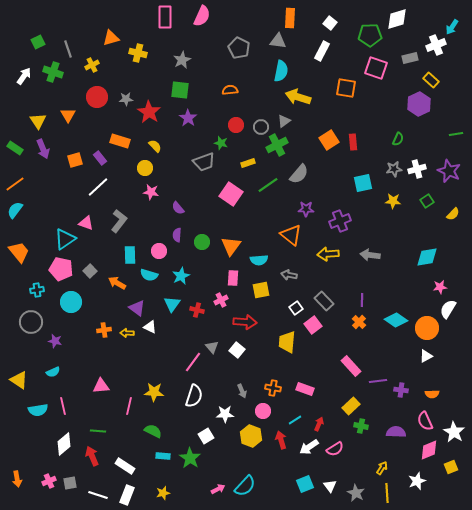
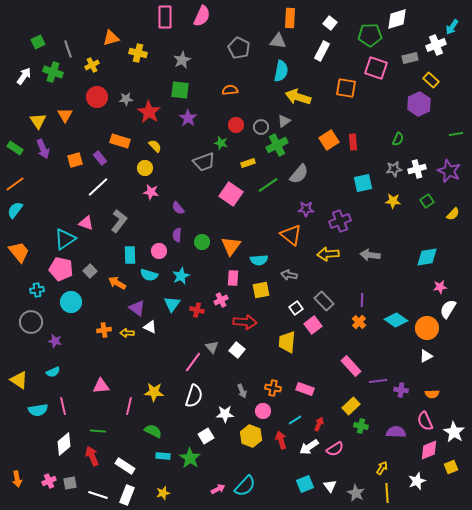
orange triangle at (68, 115): moved 3 px left
